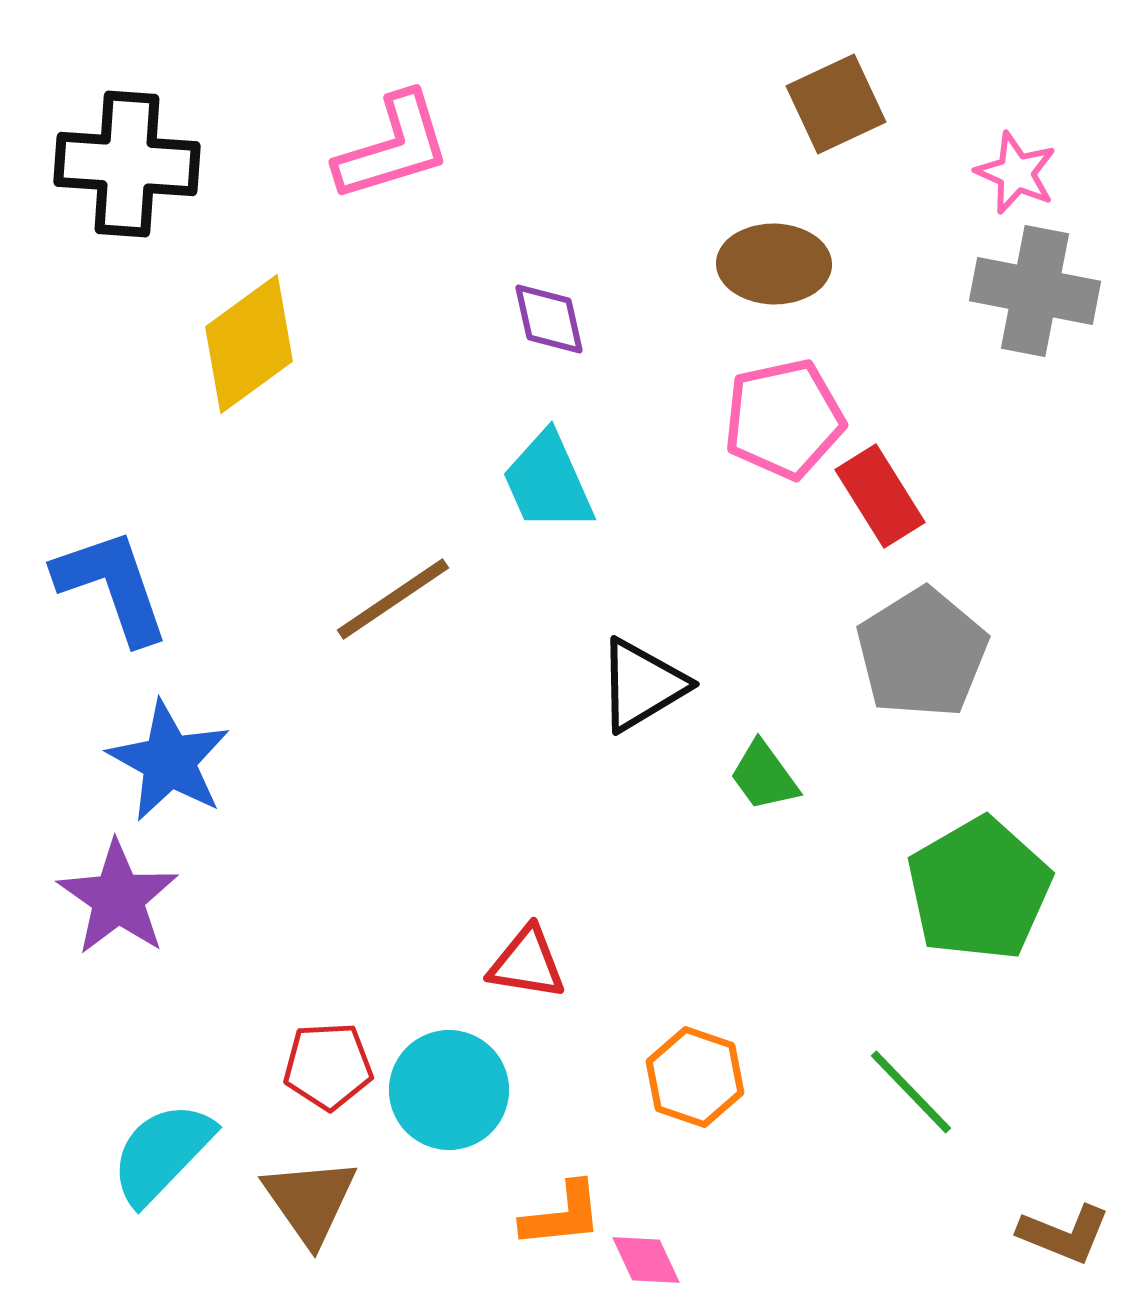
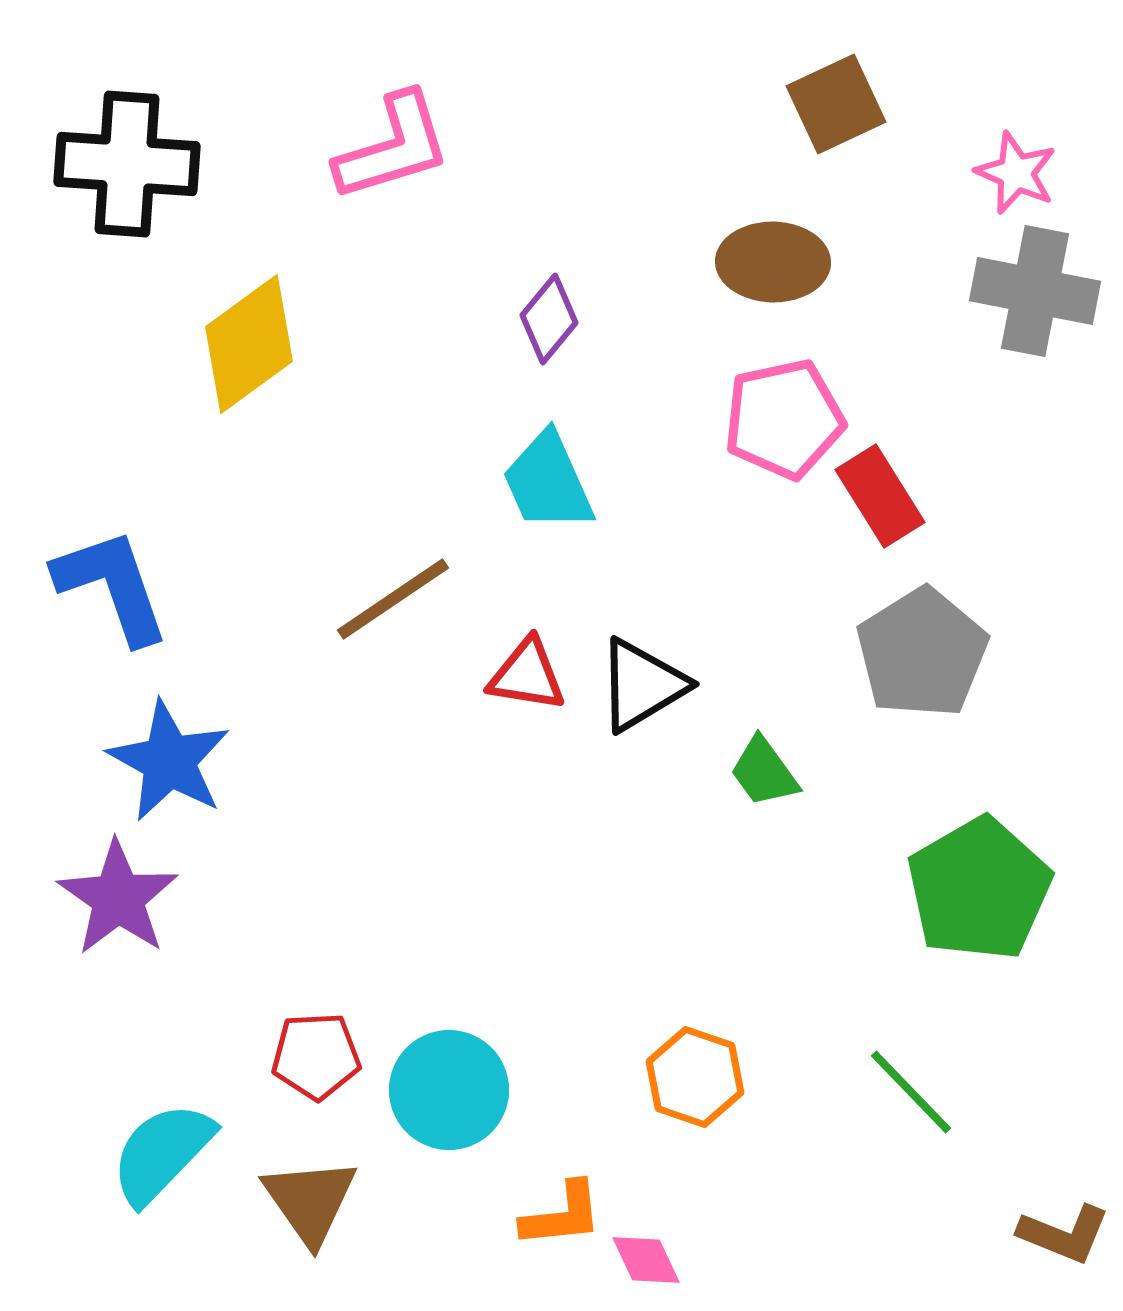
brown ellipse: moved 1 px left, 2 px up
purple diamond: rotated 52 degrees clockwise
green trapezoid: moved 4 px up
red triangle: moved 288 px up
red pentagon: moved 12 px left, 10 px up
